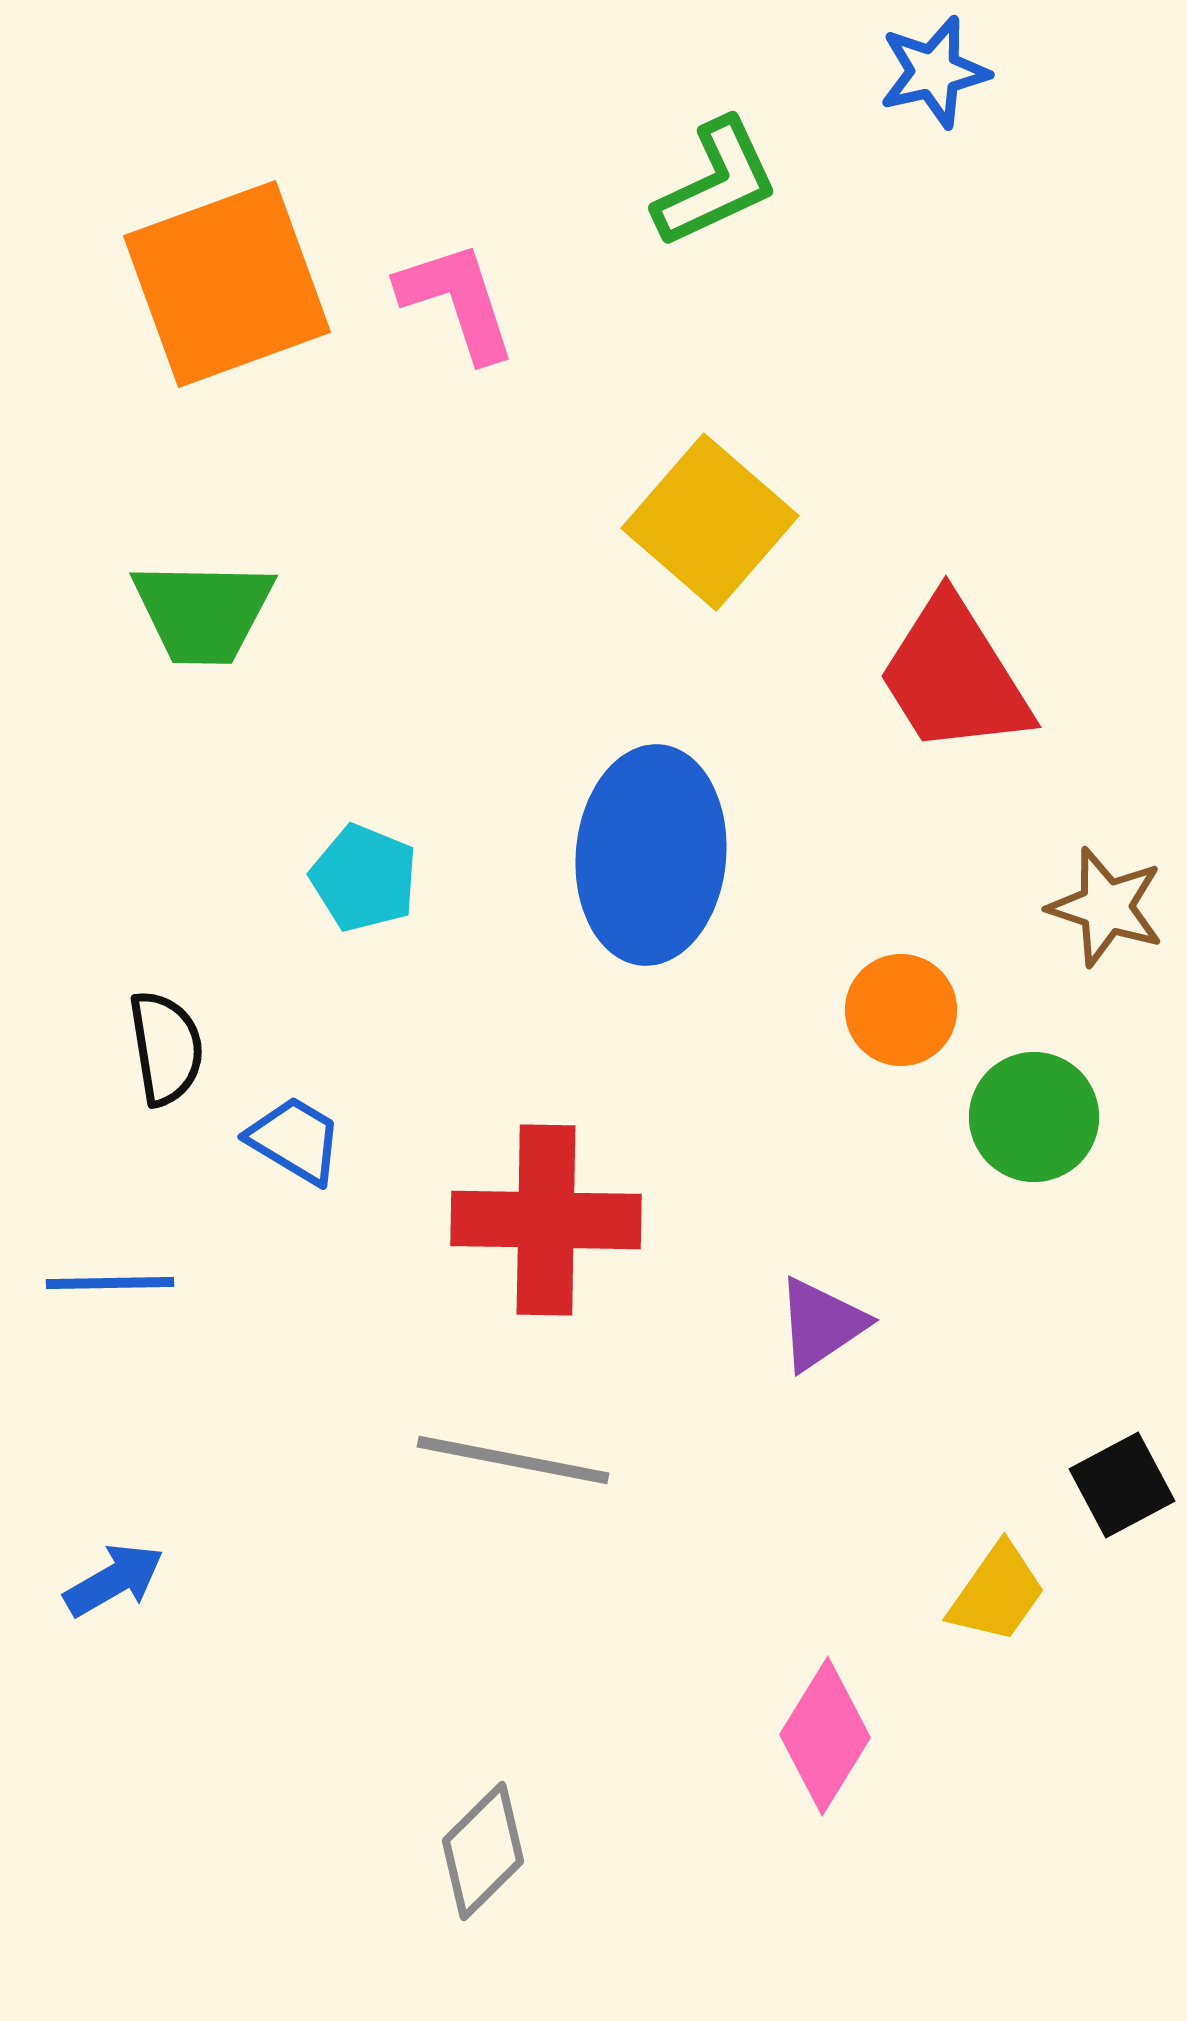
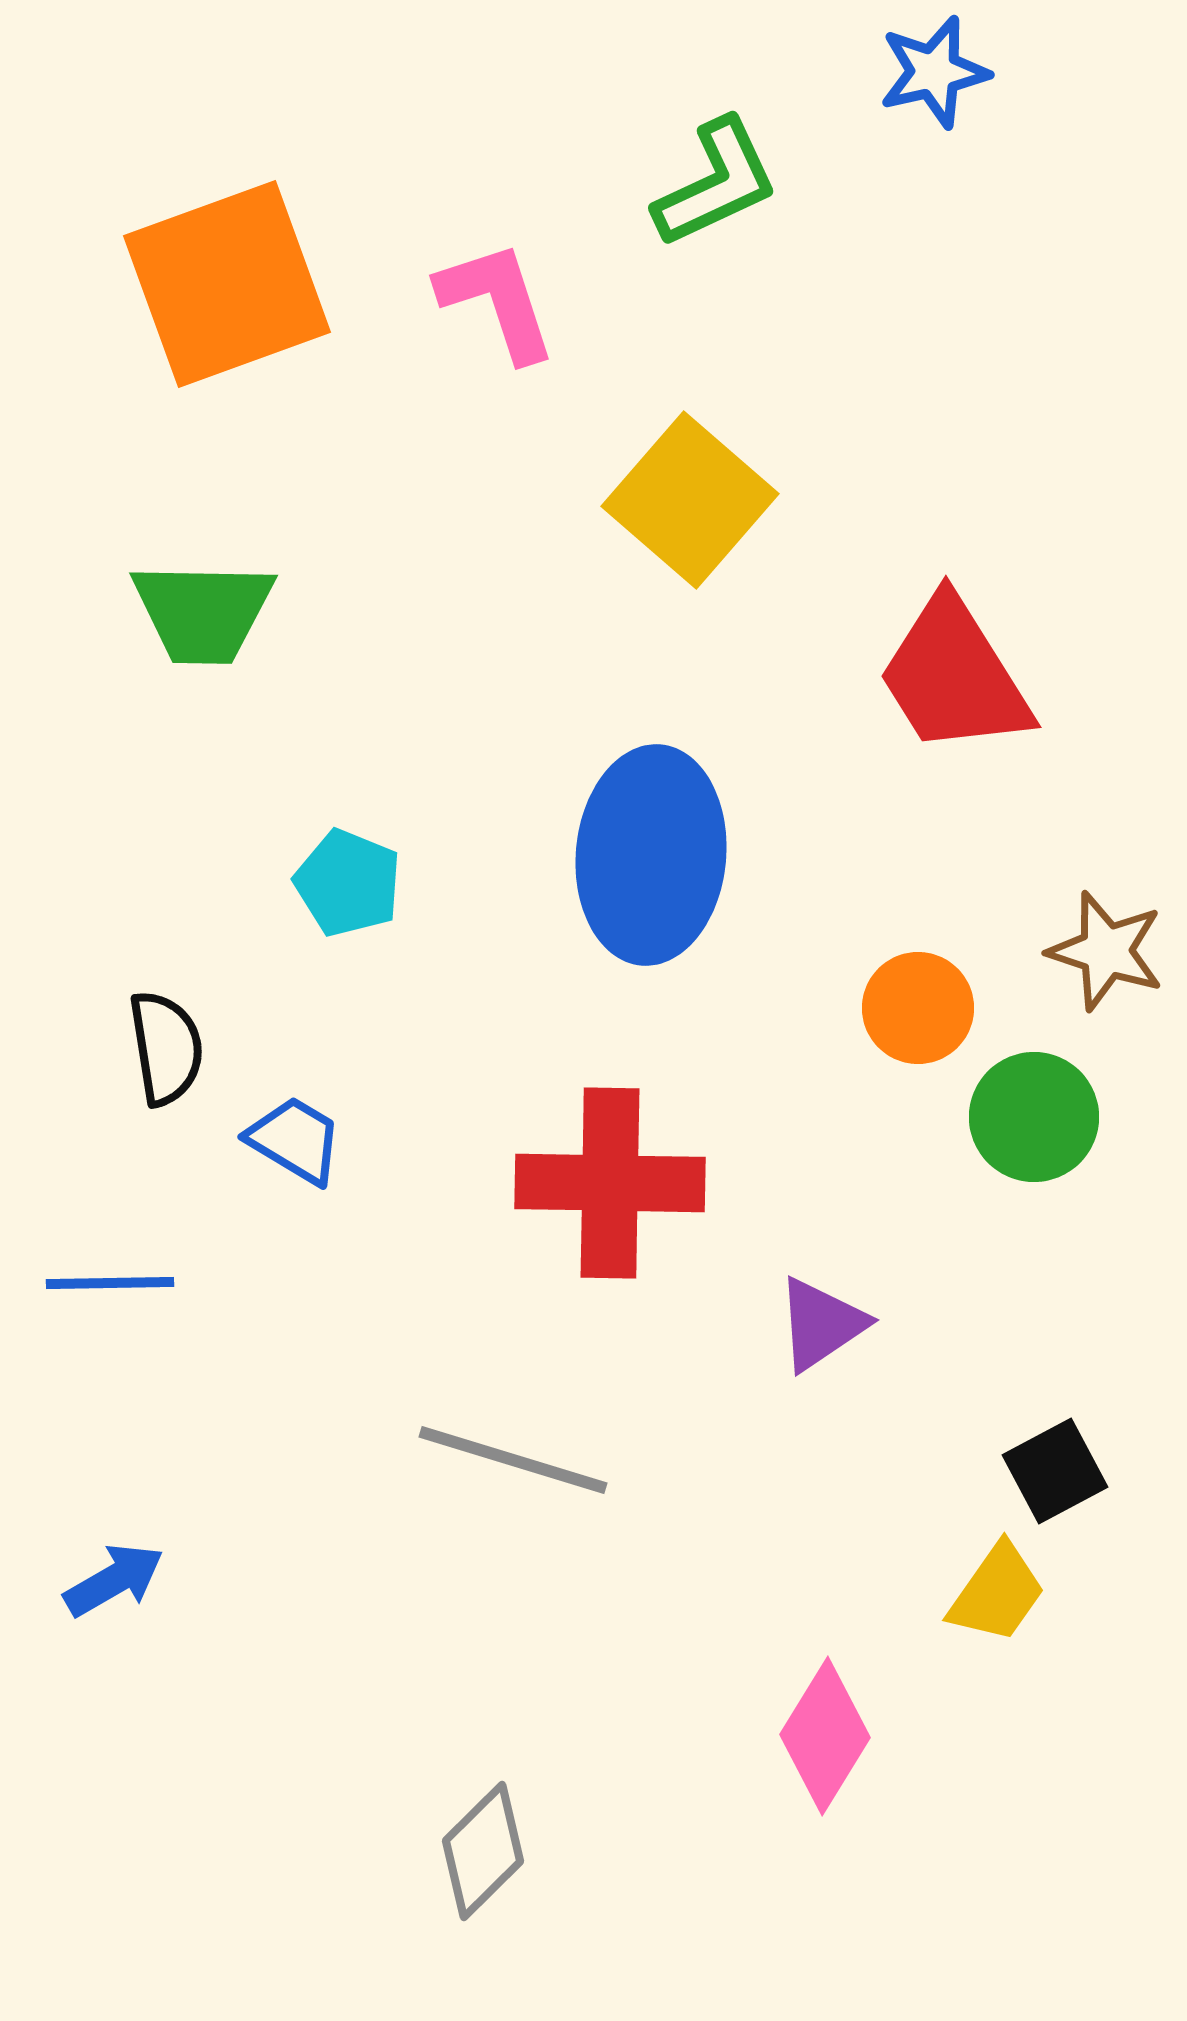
pink L-shape: moved 40 px right
yellow square: moved 20 px left, 22 px up
cyan pentagon: moved 16 px left, 5 px down
brown star: moved 44 px down
orange circle: moved 17 px right, 2 px up
red cross: moved 64 px right, 37 px up
gray line: rotated 6 degrees clockwise
black square: moved 67 px left, 14 px up
